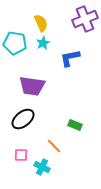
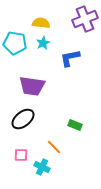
yellow semicircle: rotated 60 degrees counterclockwise
orange line: moved 1 px down
